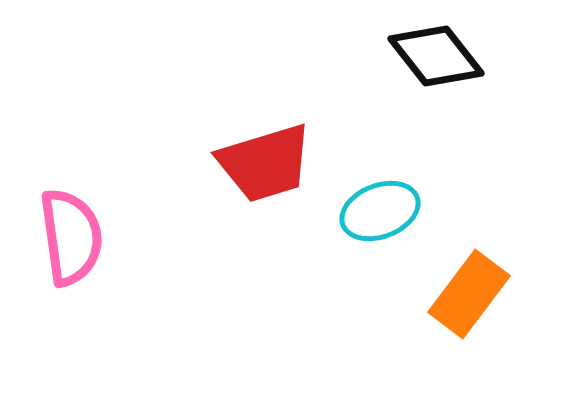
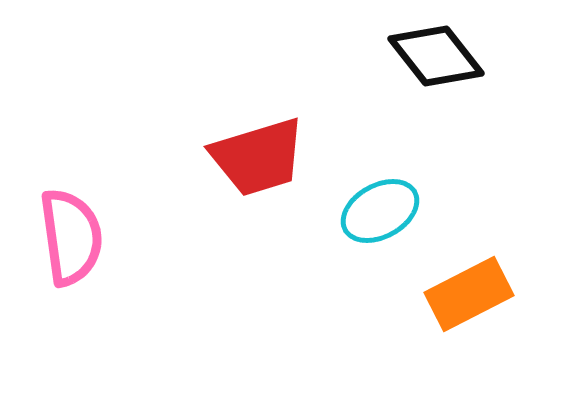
red trapezoid: moved 7 px left, 6 px up
cyan ellipse: rotated 8 degrees counterclockwise
orange rectangle: rotated 26 degrees clockwise
